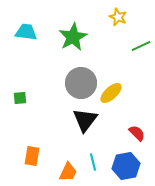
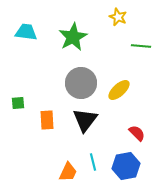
green line: rotated 30 degrees clockwise
yellow ellipse: moved 8 px right, 3 px up
green square: moved 2 px left, 5 px down
orange rectangle: moved 15 px right, 36 px up; rotated 12 degrees counterclockwise
